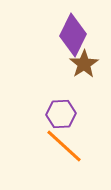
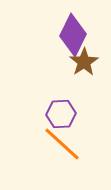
brown star: moved 2 px up
orange line: moved 2 px left, 2 px up
